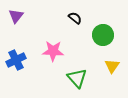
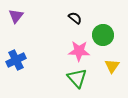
pink star: moved 26 px right
